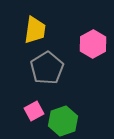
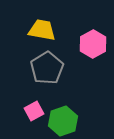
yellow trapezoid: moved 7 px right; rotated 88 degrees counterclockwise
